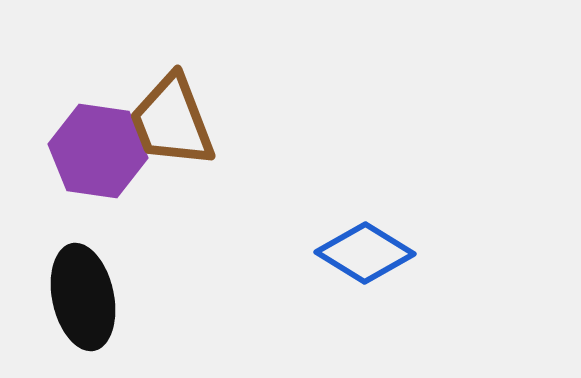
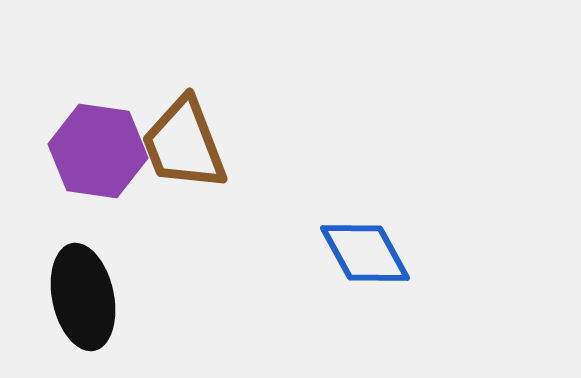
brown trapezoid: moved 12 px right, 23 px down
blue diamond: rotated 30 degrees clockwise
